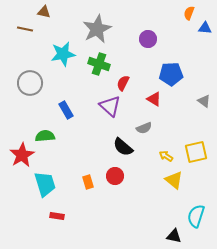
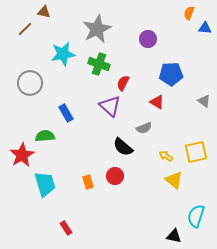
brown line: rotated 56 degrees counterclockwise
red triangle: moved 3 px right, 3 px down
blue rectangle: moved 3 px down
red rectangle: moved 9 px right, 12 px down; rotated 48 degrees clockwise
